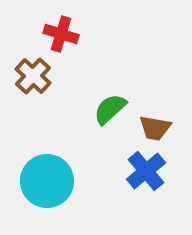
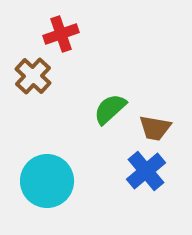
red cross: rotated 36 degrees counterclockwise
